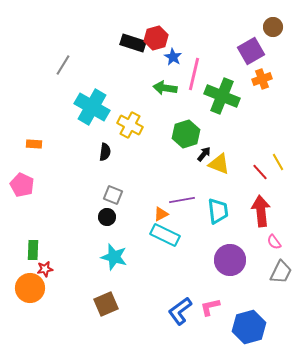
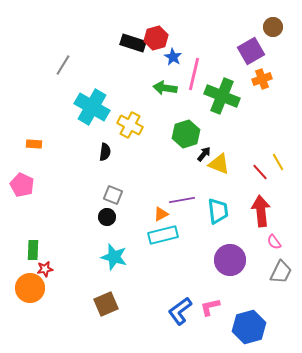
cyan rectangle: moved 2 px left; rotated 40 degrees counterclockwise
